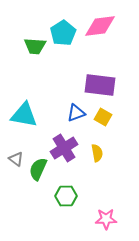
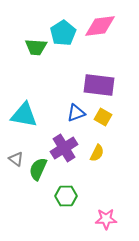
green trapezoid: moved 1 px right, 1 px down
purple rectangle: moved 1 px left
yellow semicircle: rotated 36 degrees clockwise
